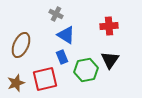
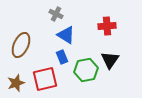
red cross: moved 2 px left
